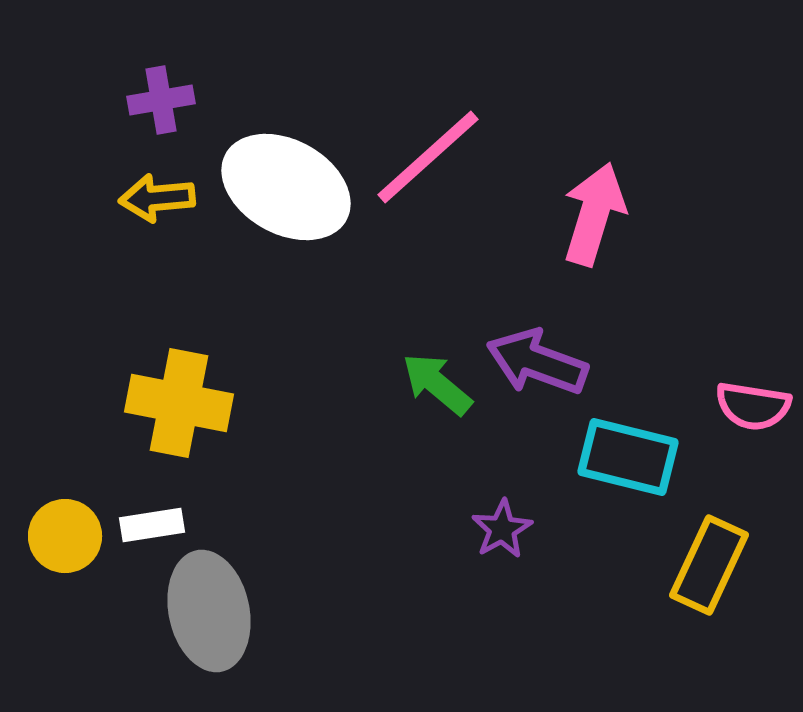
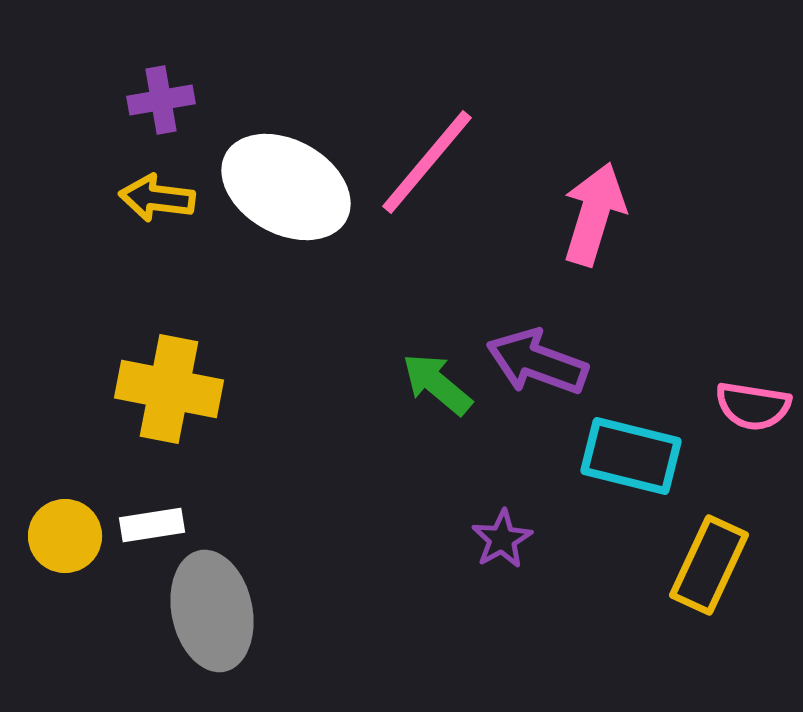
pink line: moved 1 px left, 5 px down; rotated 8 degrees counterclockwise
yellow arrow: rotated 12 degrees clockwise
yellow cross: moved 10 px left, 14 px up
cyan rectangle: moved 3 px right, 1 px up
purple star: moved 10 px down
gray ellipse: moved 3 px right
